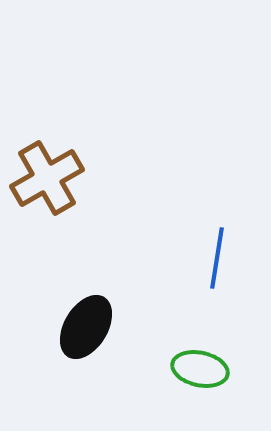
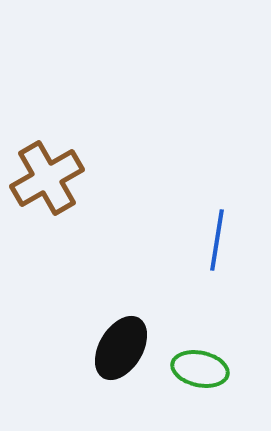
blue line: moved 18 px up
black ellipse: moved 35 px right, 21 px down
